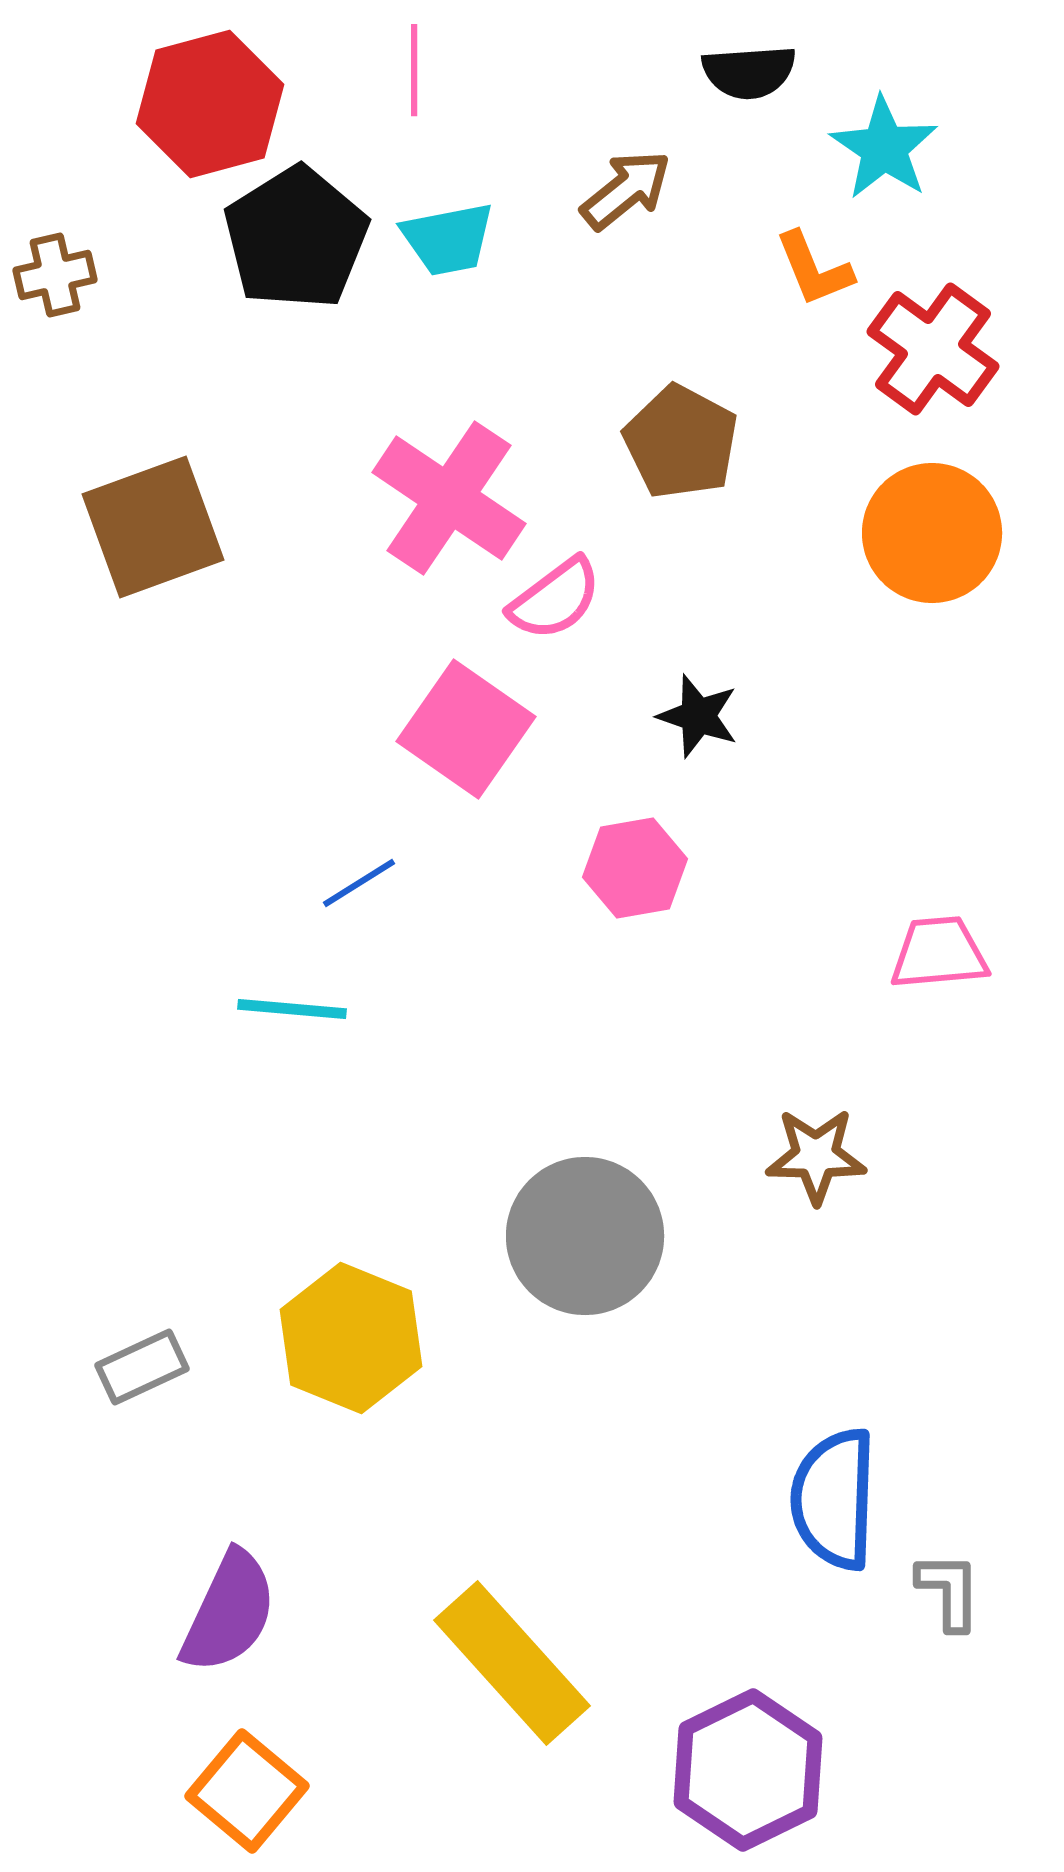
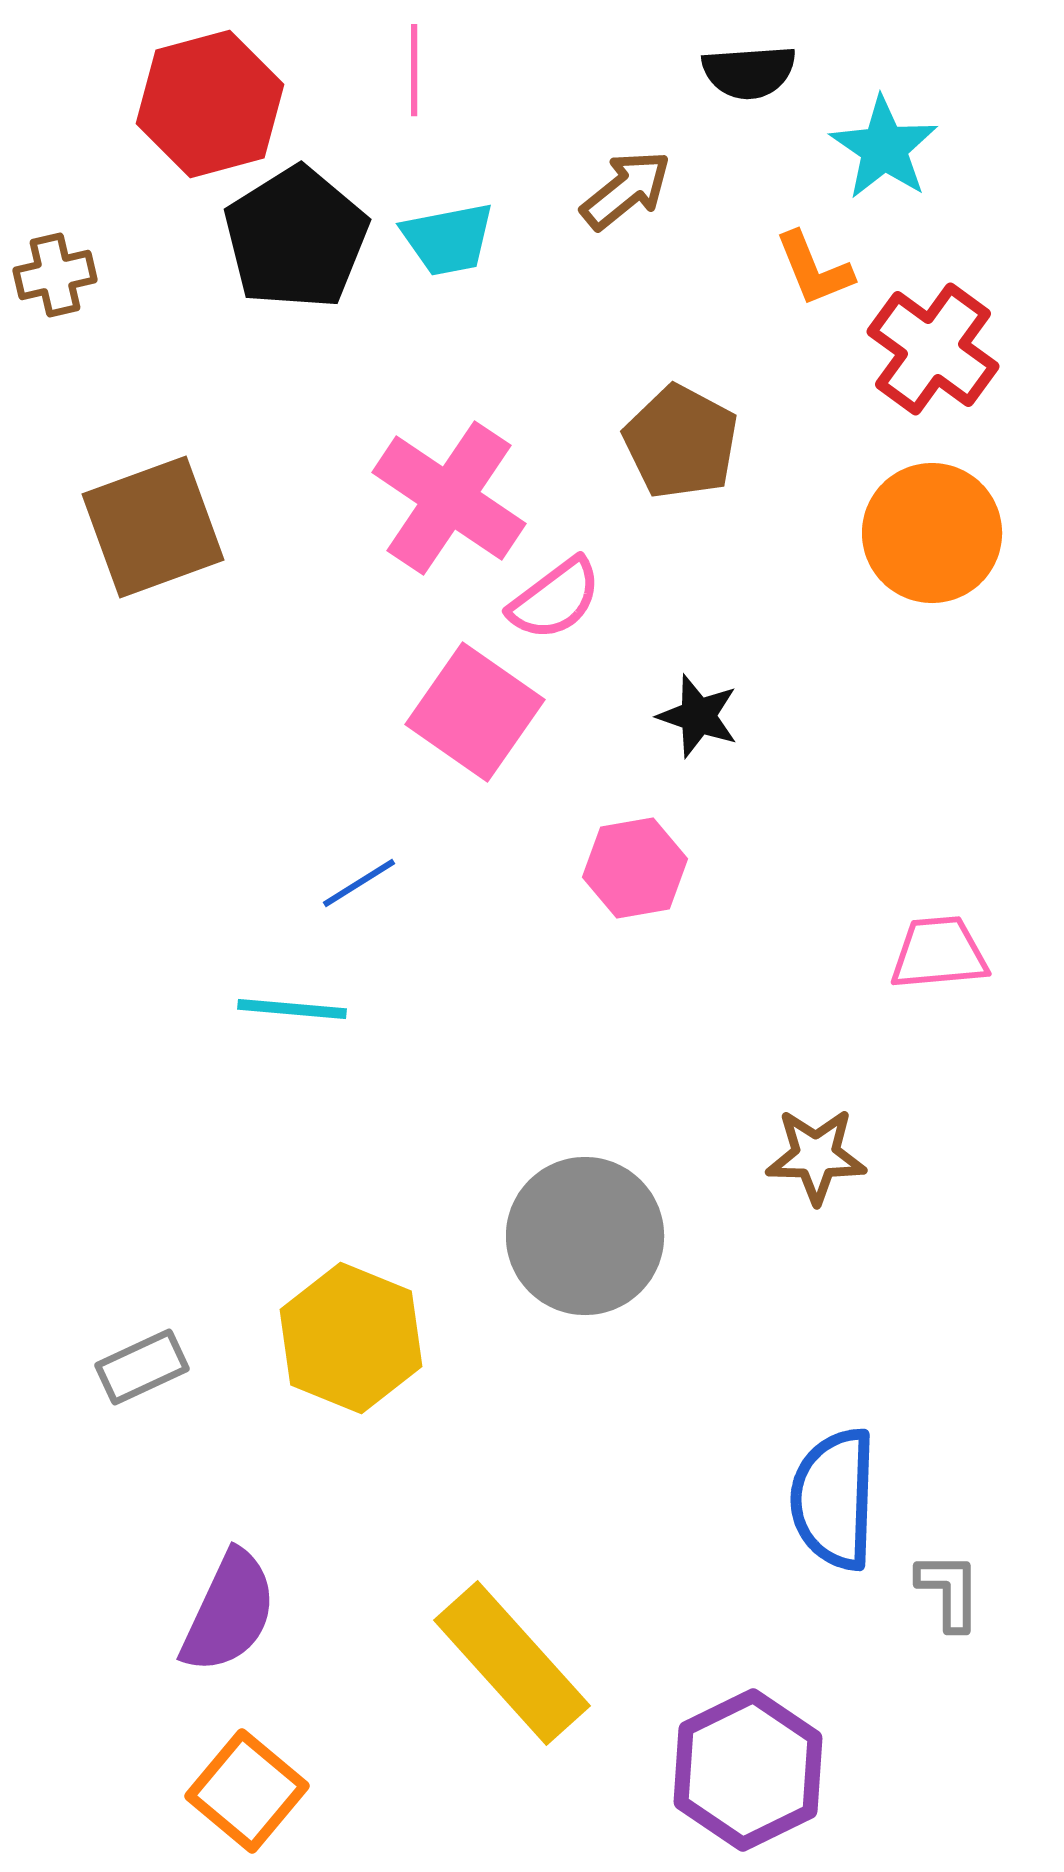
pink square: moved 9 px right, 17 px up
